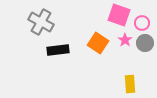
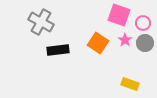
pink circle: moved 1 px right
yellow rectangle: rotated 66 degrees counterclockwise
